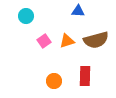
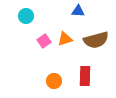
orange triangle: moved 2 px left, 2 px up
